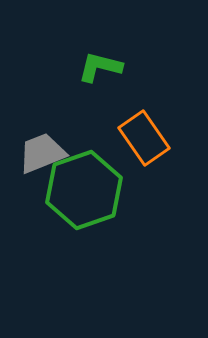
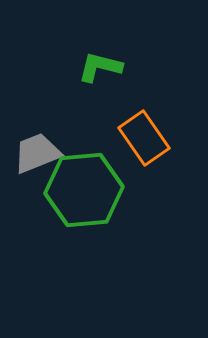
gray trapezoid: moved 5 px left
green hexagon: rotated 14 degrees clockwise
